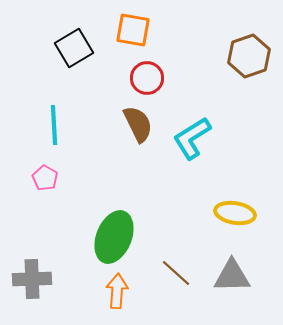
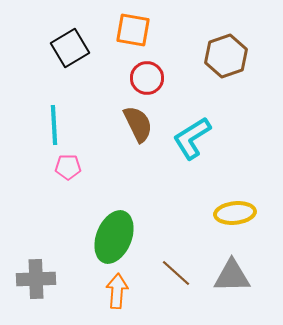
black square: moved 4 px left
brown hexagon: moved 23 px left
pink pentagon: moved 23 px right, 11 px up; rotated 30 degrees counterclockwise
yellow ellipse: rotated 15 degrees counterclockwise
gray cross: moved 4 px right
